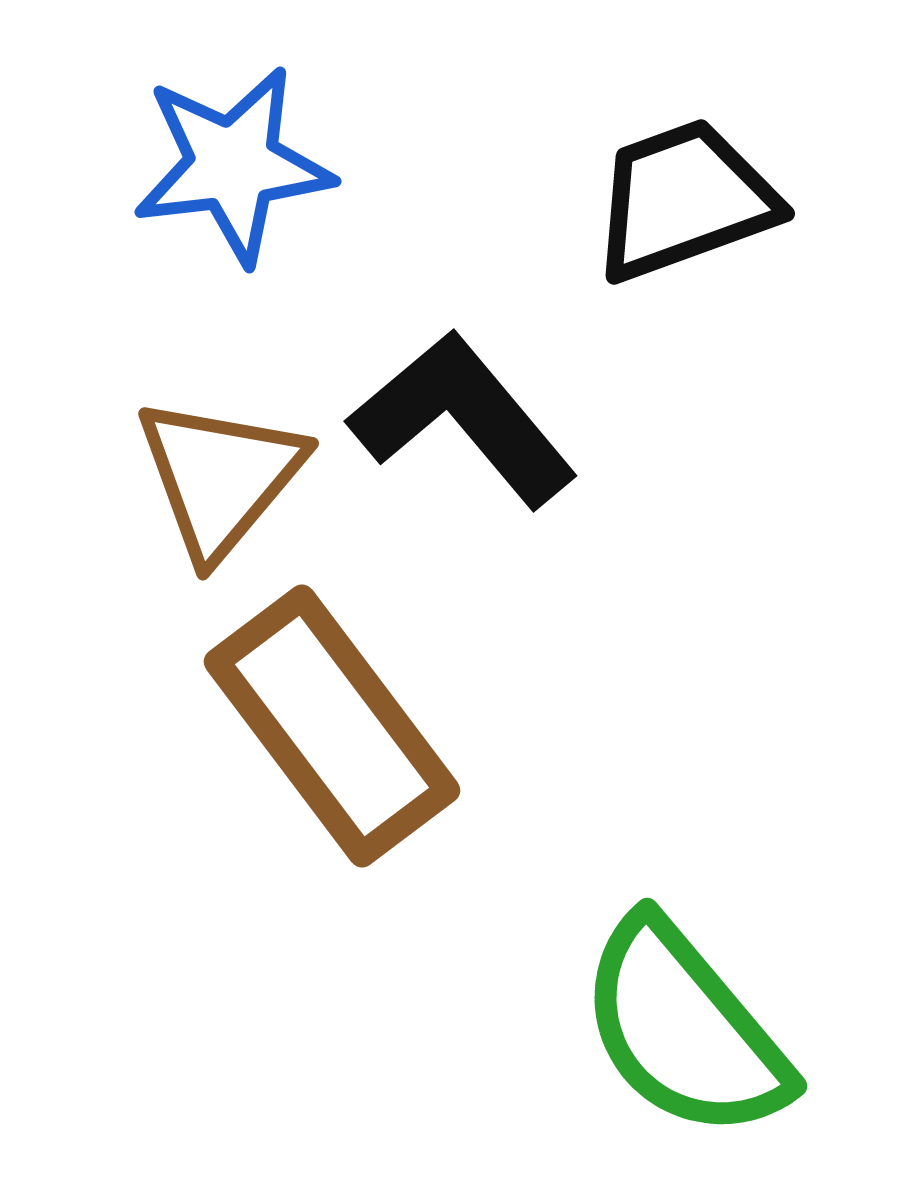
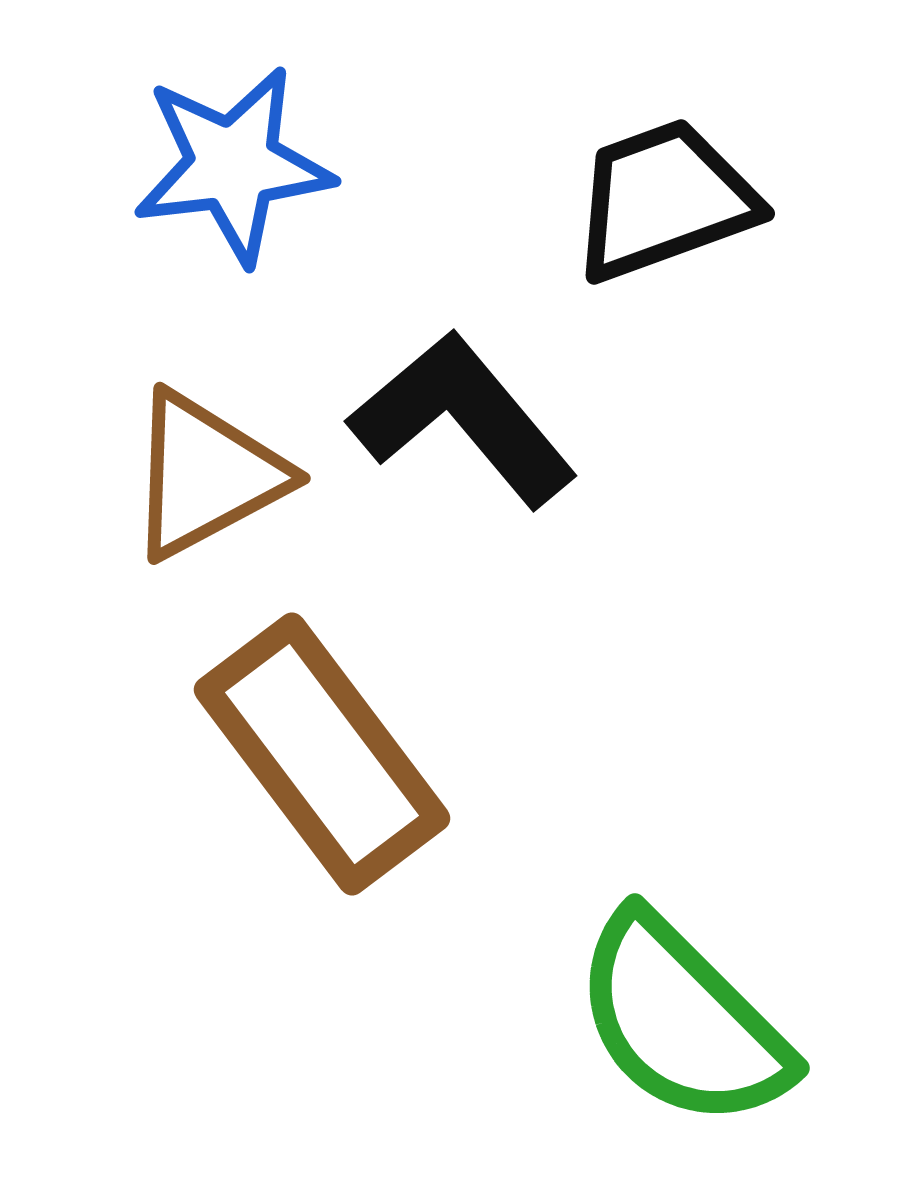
black trapezoid: moved 20 px left
brown triangle: moved 14 px left, 2 px up; rotated 22 degrees clockwise
brown rectangle: moved 10 px left, 28 px down
green semicircle: moved 2 px left, 8 px up; rotated 5 degrees counterclockwise
